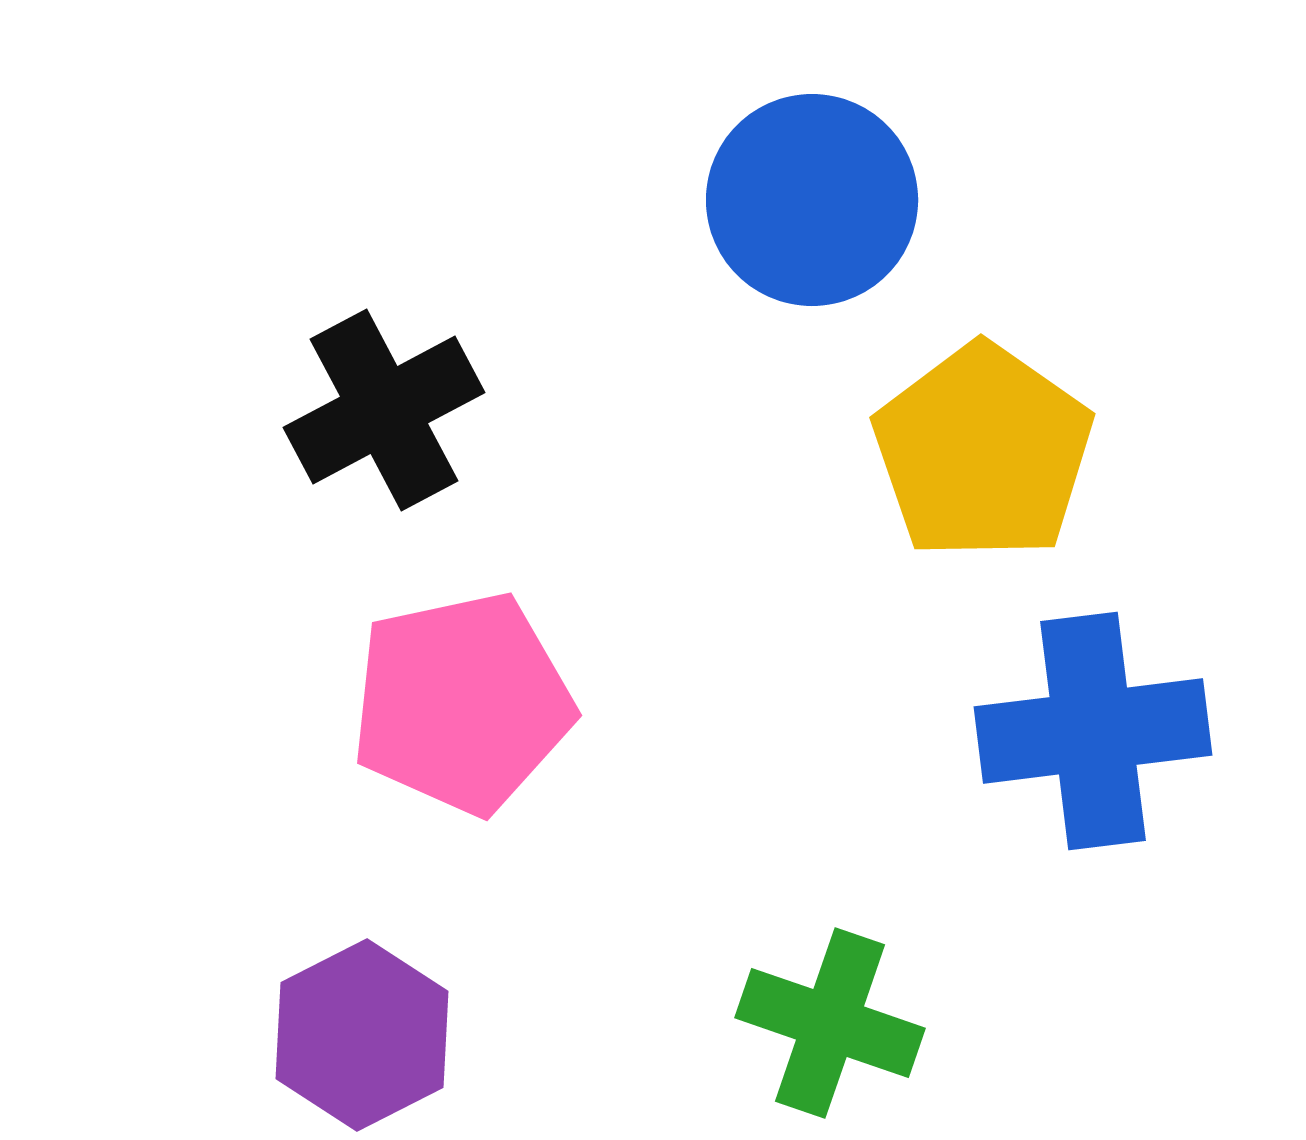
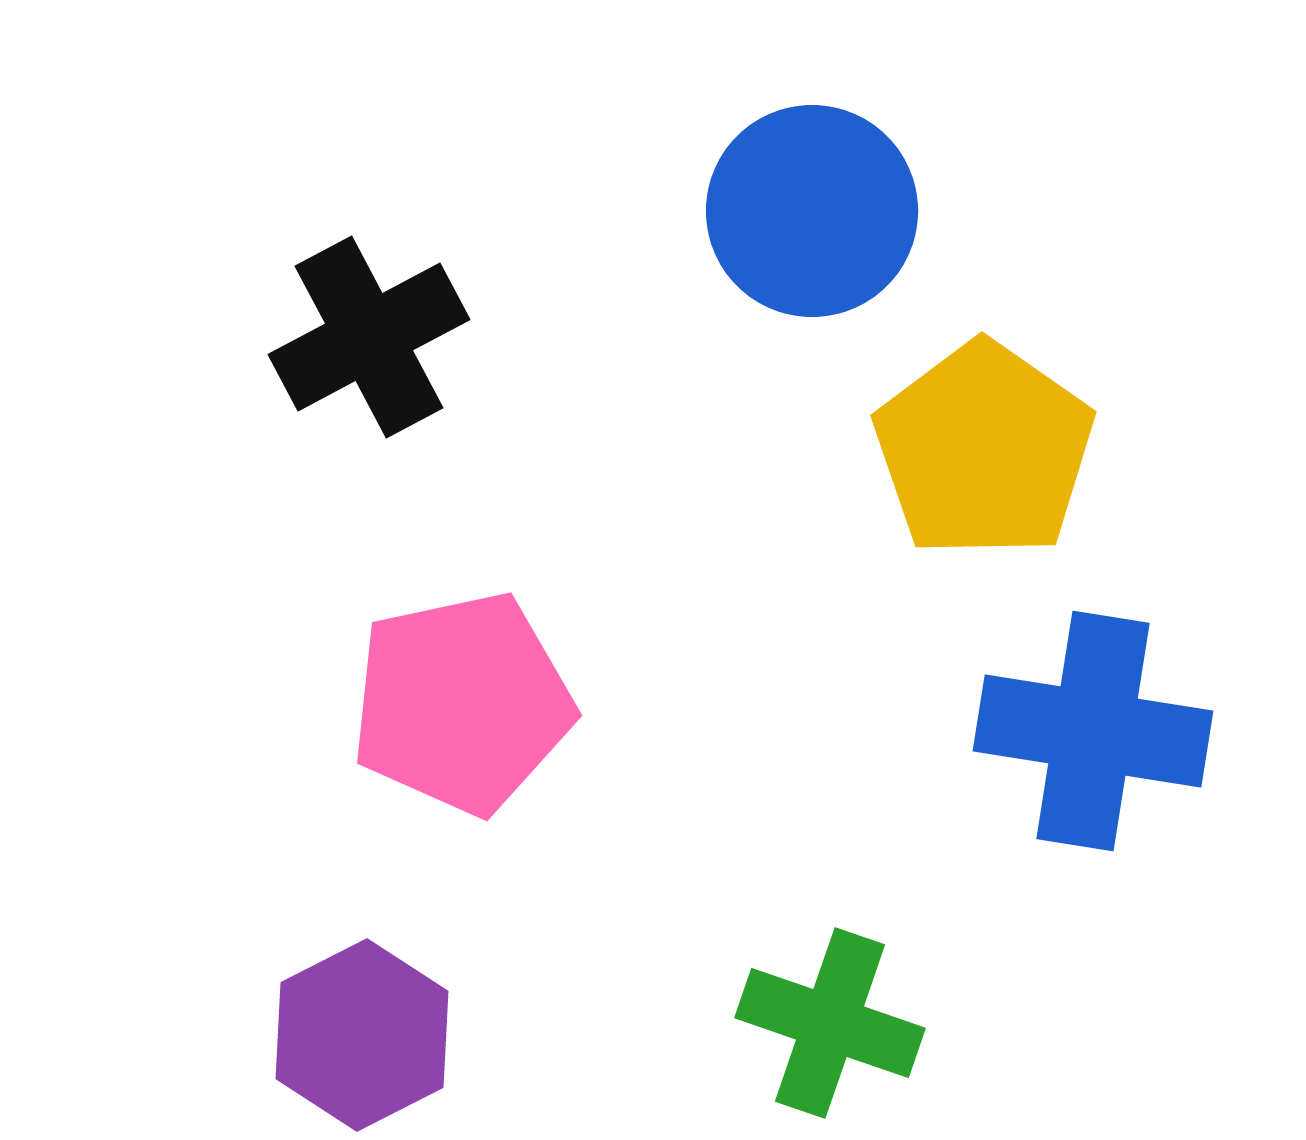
blue circle: moved 11 px down
black cross: moved 15 px left, 73 px up
yellow pentagon: moved 1 px right, 2 px up
blue cross: rotated 16 degrees clockwise
